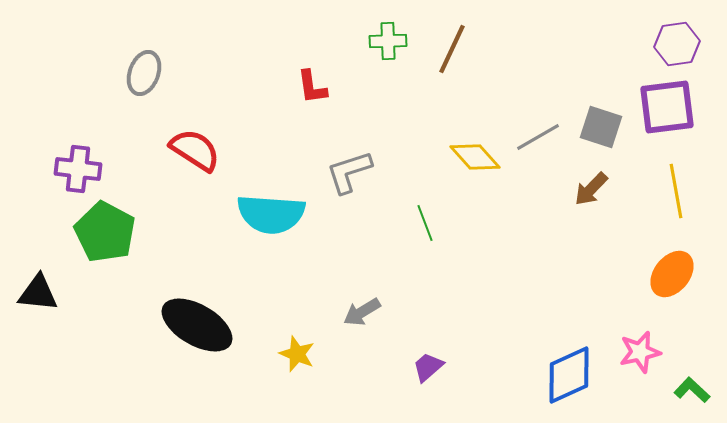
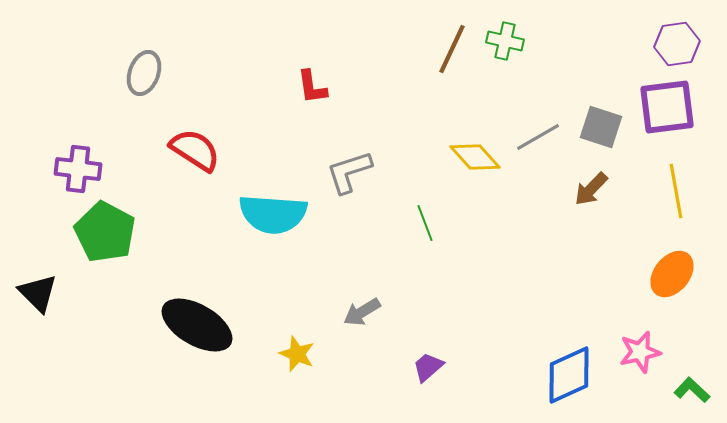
green cross: moved 117 px right; rotated 15 degrees clockwise
cyan semicircle: moved 2 px right
black triangle: rotated 39 degrees clockwise
